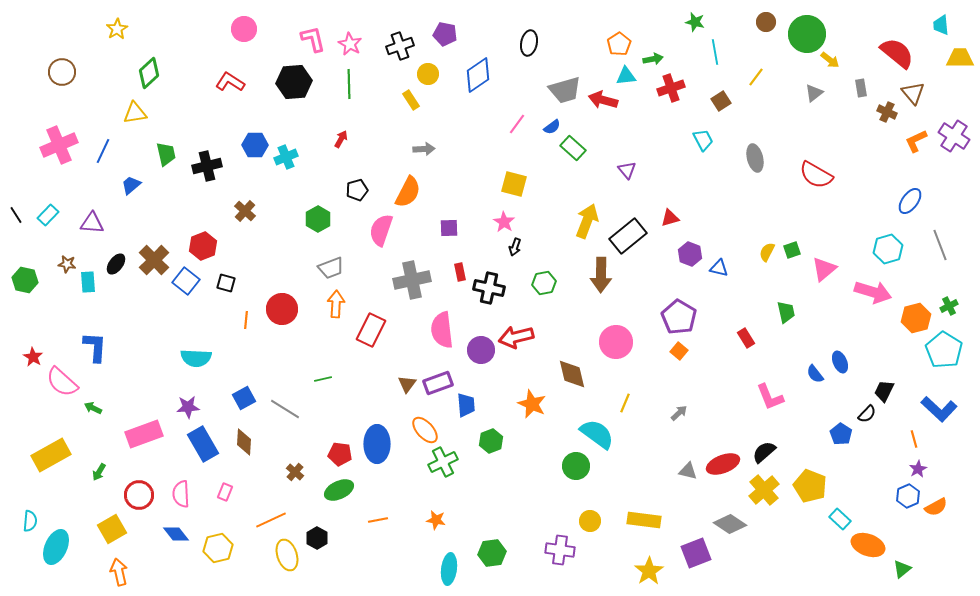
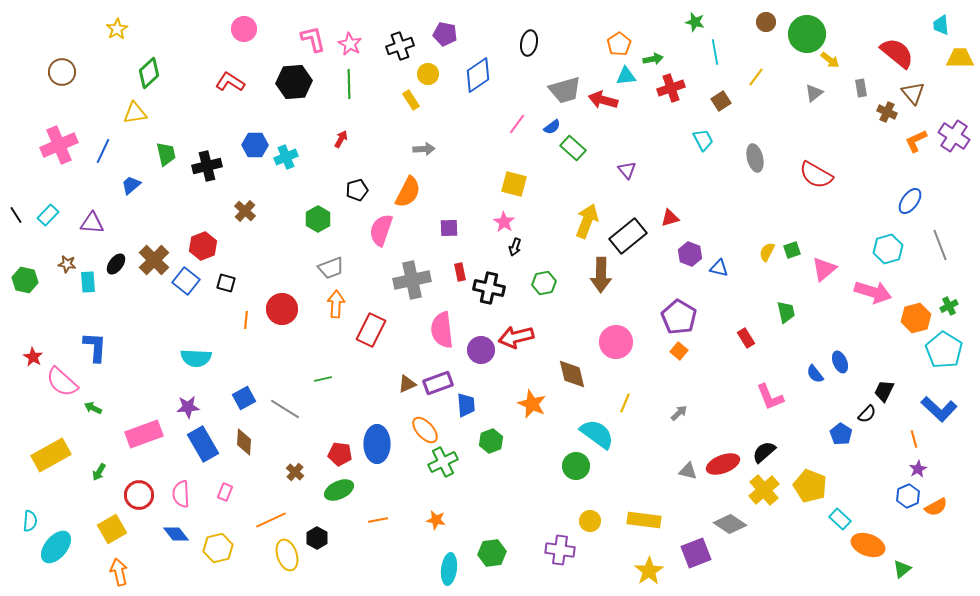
brown triangle at (407, 384): rotated 30 degrees clockwise
cyan ellipse at (56, 547): rotated 16 degrees clockwise
